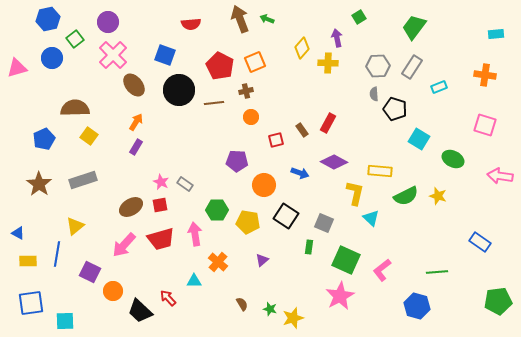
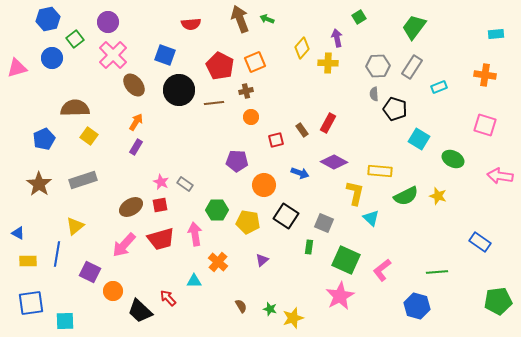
brown semicircle at (242, 304): moved 1 px left, 2 px down
